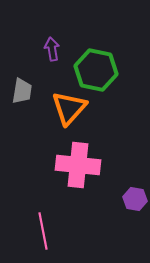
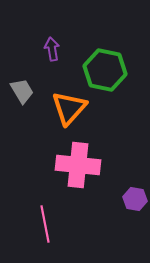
green hexagon: moved 9 px right
gray trapezoid: rotated 40 degrees counterclockwise
pink line: moved 2 px right, 7 px up
